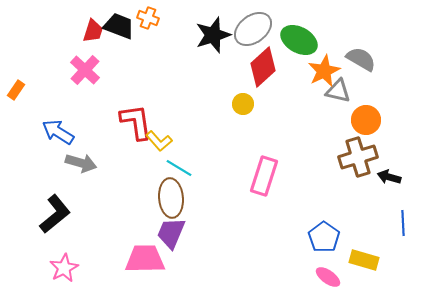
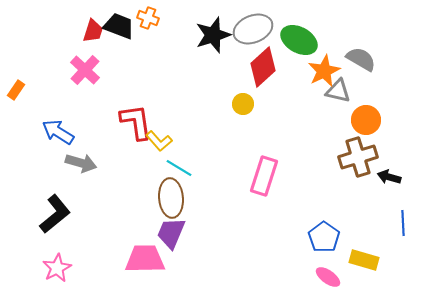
gray ellipse: rotated 15 degrees clockwise
pink star: moved 7 px left
